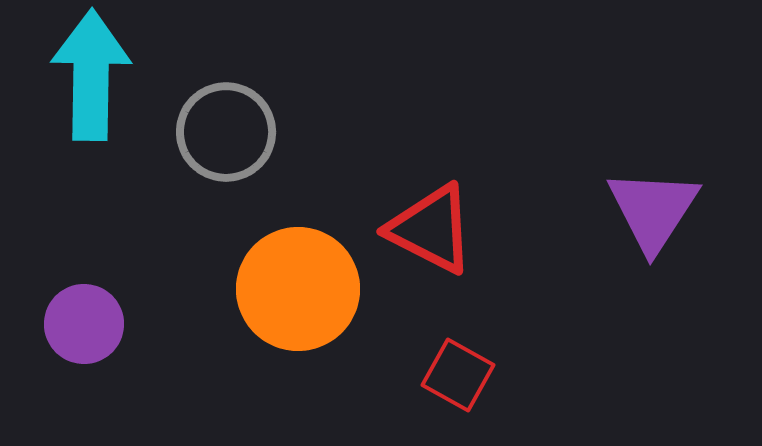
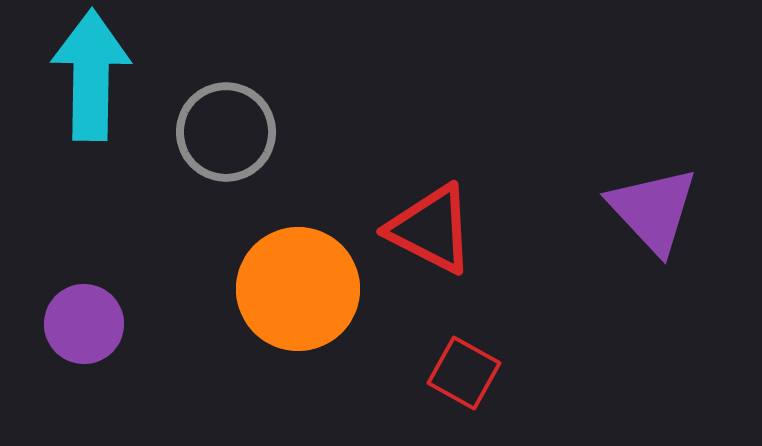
purple triangle: rotated 16 degrees counterclockwise
red square: moved 6 px right, 2 px up
